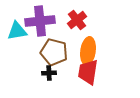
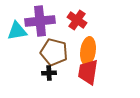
red cross: rotated 18 degrees counterclockwise
